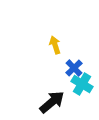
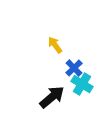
yellow arrow: rotated 18 degrees counterclockwise
black arrow: moved 5 px up
